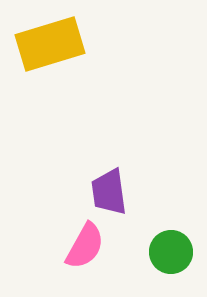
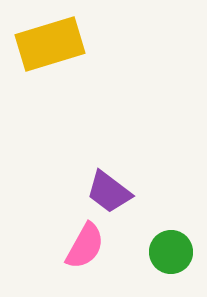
purple trapezoid: rotated 45 degrees counterclockwise
